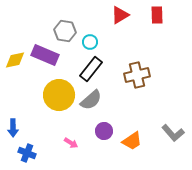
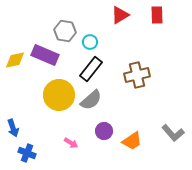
blue arrow: rotated 18 degrees counterclockwise
